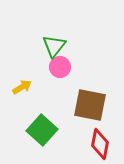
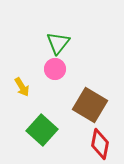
green triangle: moved 4 px right, 3 px up
pink circle: moved 5 px left, 2 px down
yellow arrow: rotated 90 degrees clockwise
brown square: rotated 20 degrees clockwise
